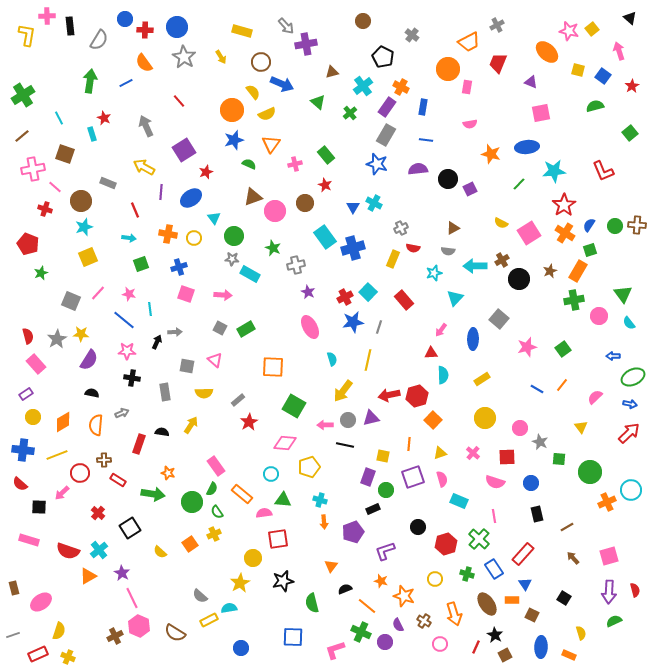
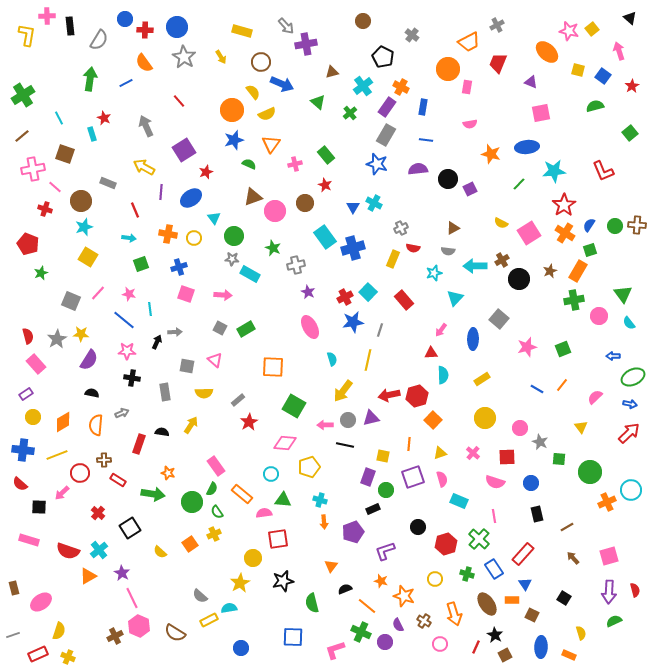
green arrow at (90, 81): moved 2 px up
yellow square at (88, 257): rotated 36 degrees counterclockwise
gray line at (379, 327): moved 1 px right, 3 px down
green square at (563, 349): rotated 14 degrees clockwise
